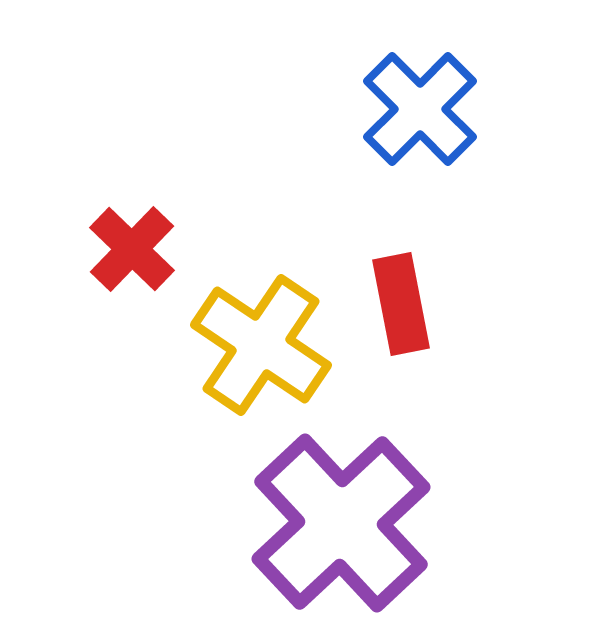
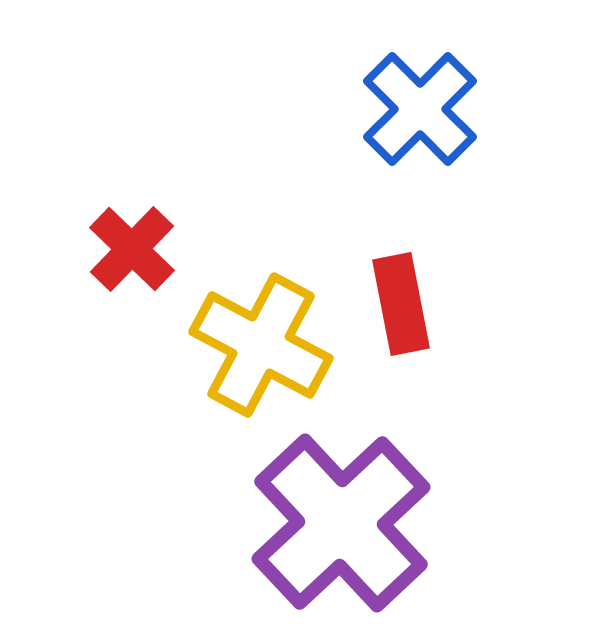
yellow cross: rotated 6 degrees counterclockwise
